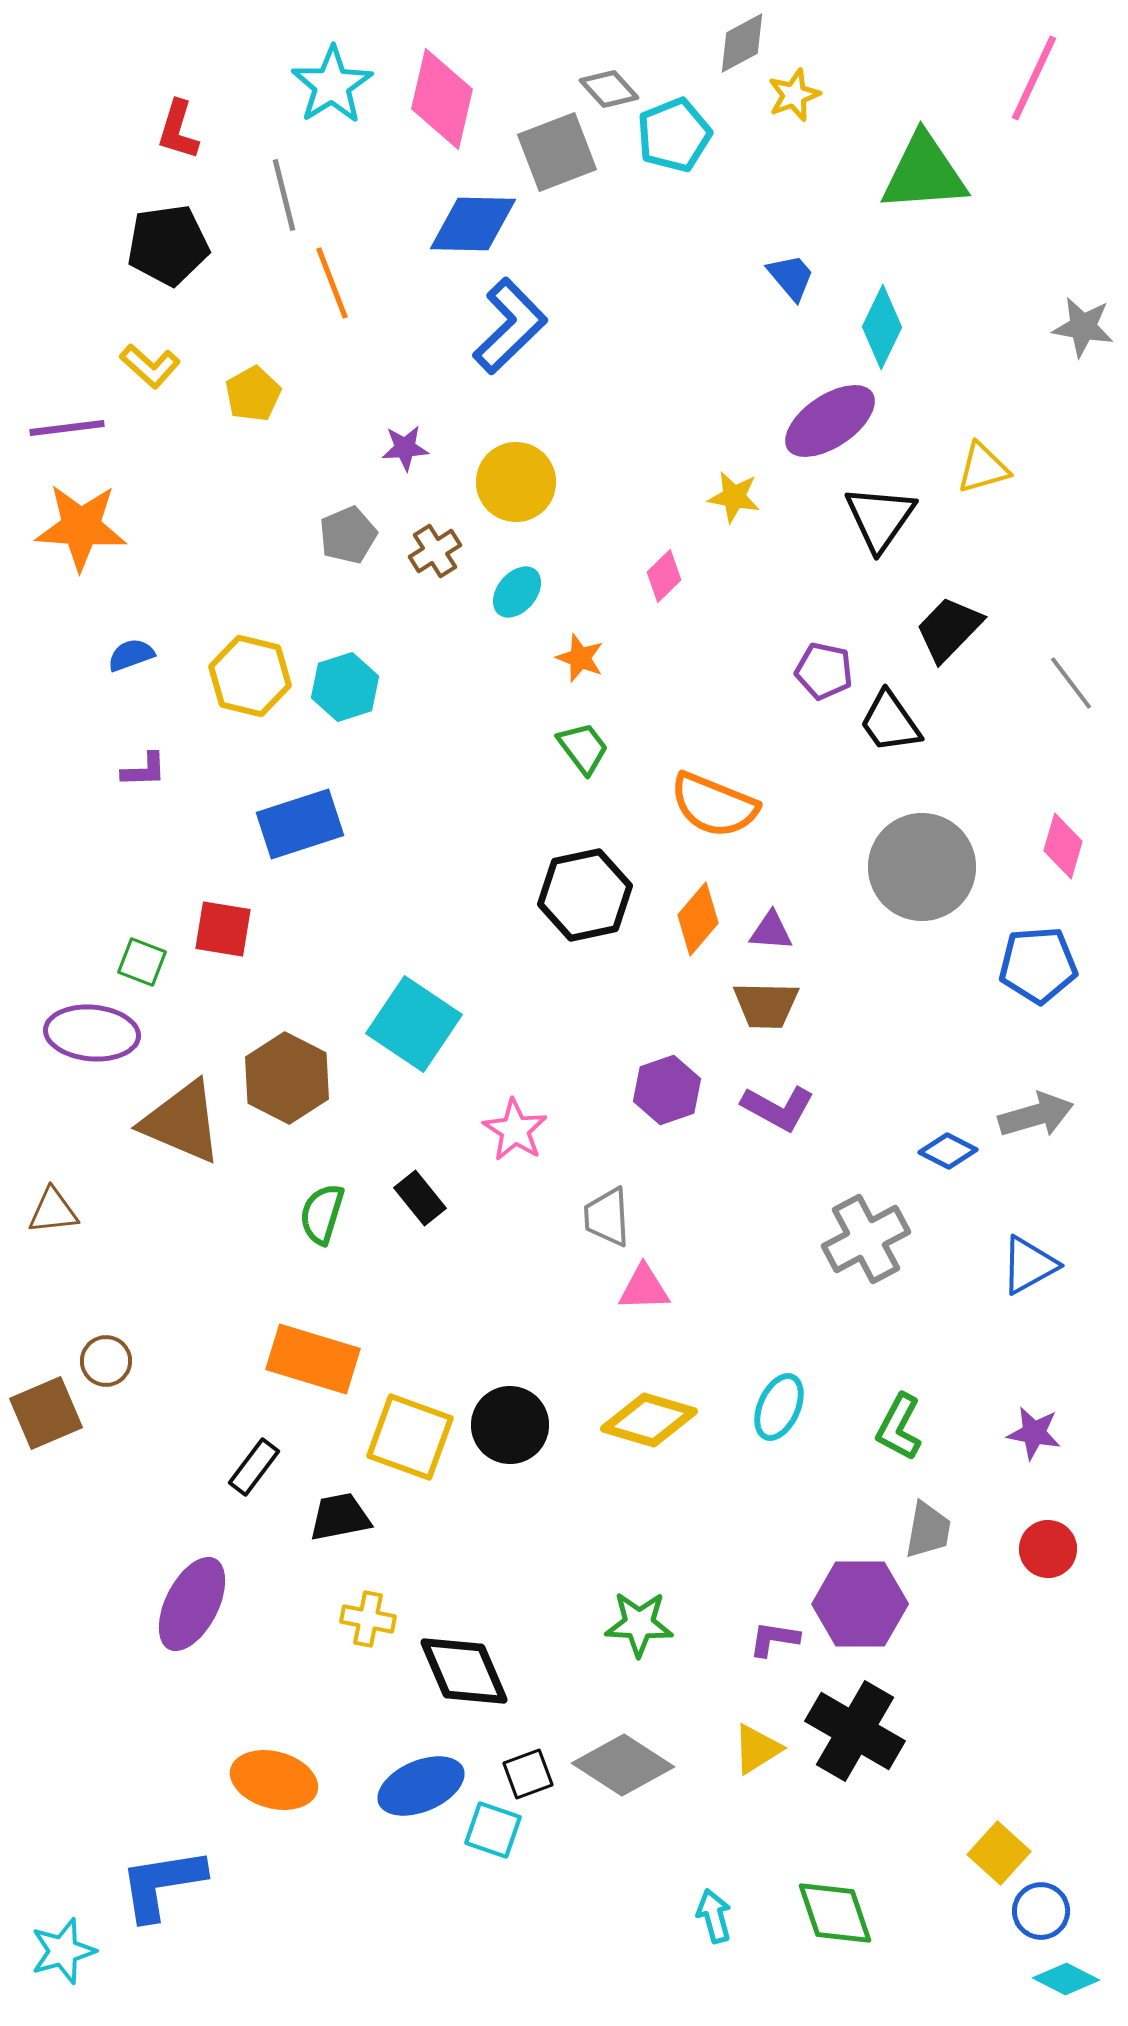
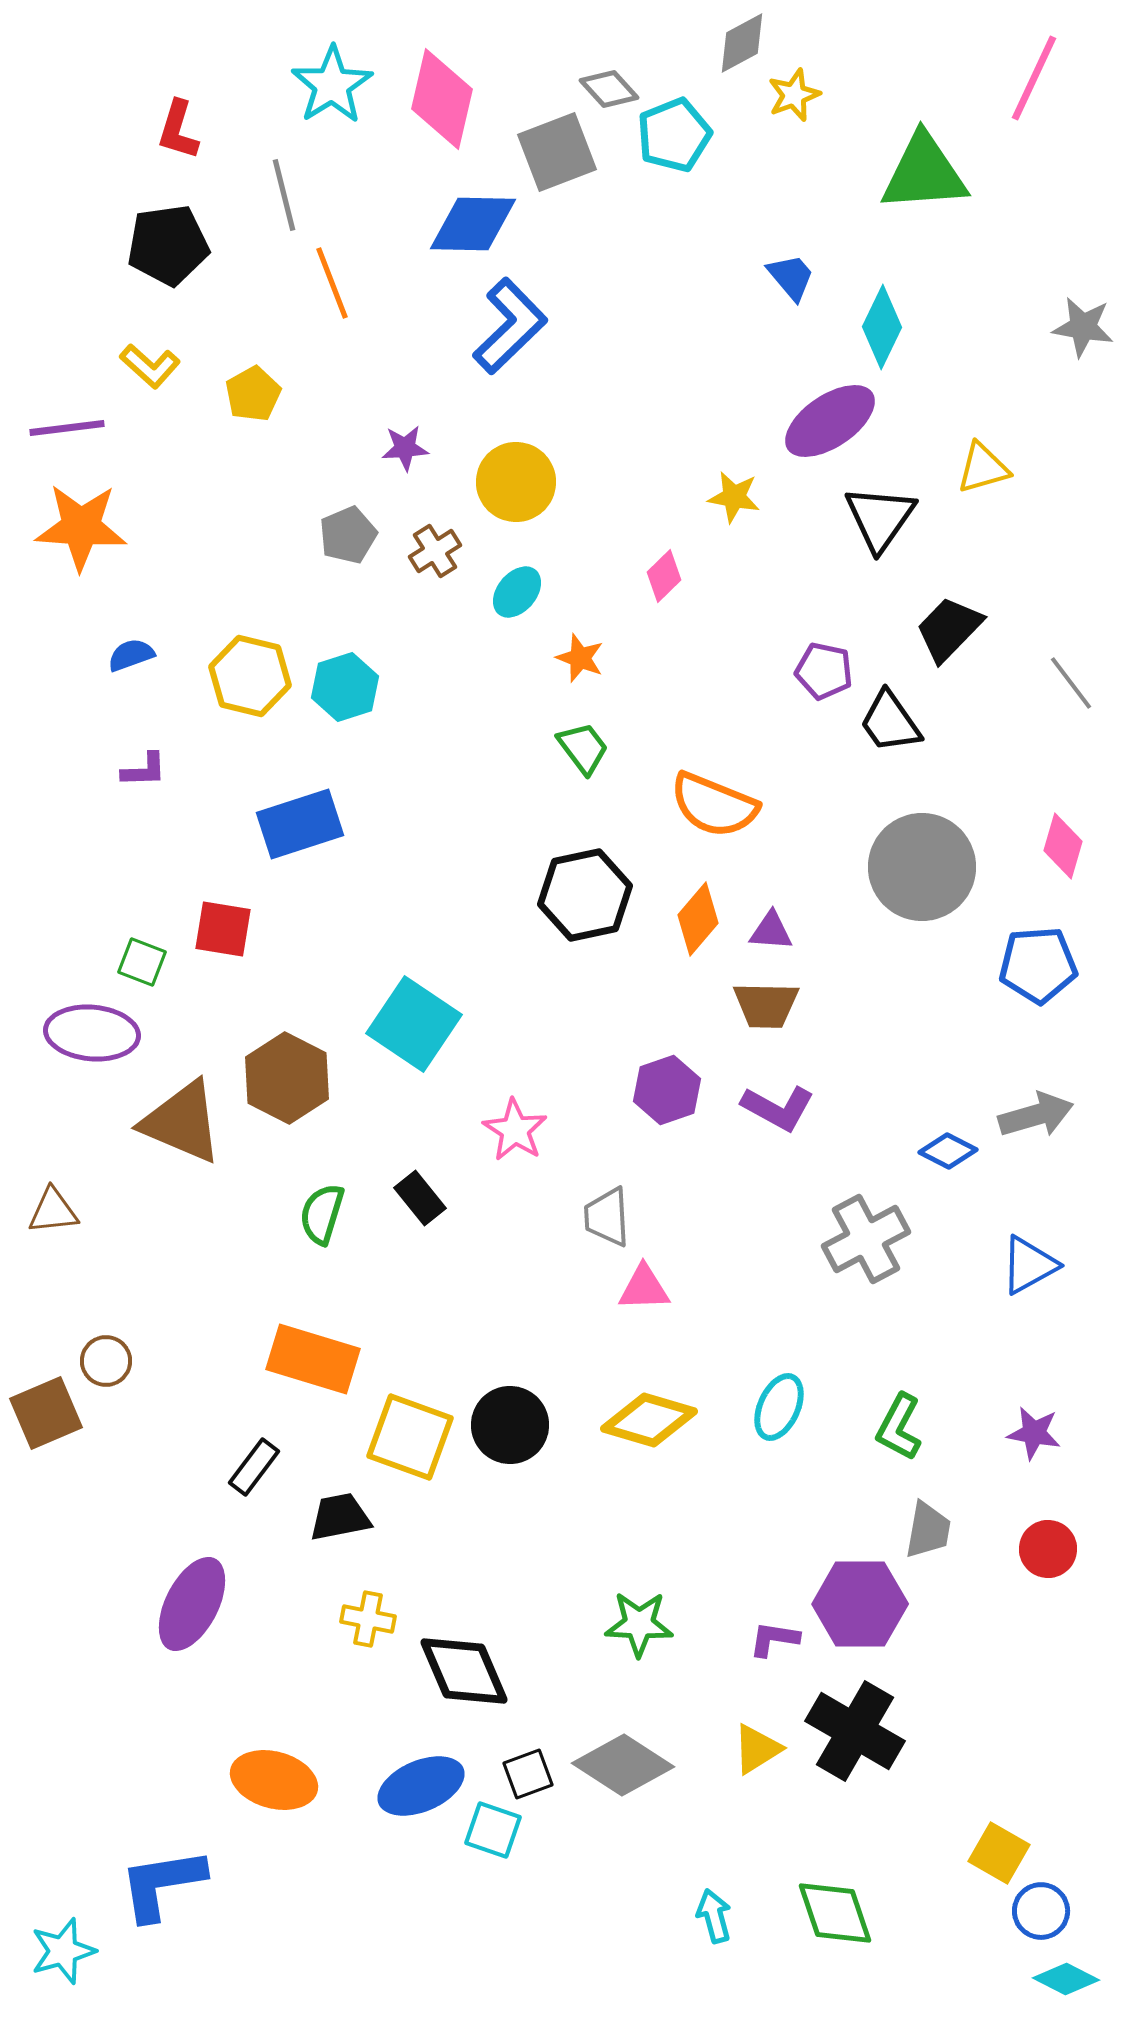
yellow square at (999, 1853): rotated 12 degrees counterclockwise
